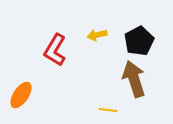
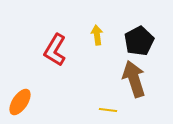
yellow arrow: rotated 96 degrees clockwise
orange ellipse: moved 1 px left, 7 px down
